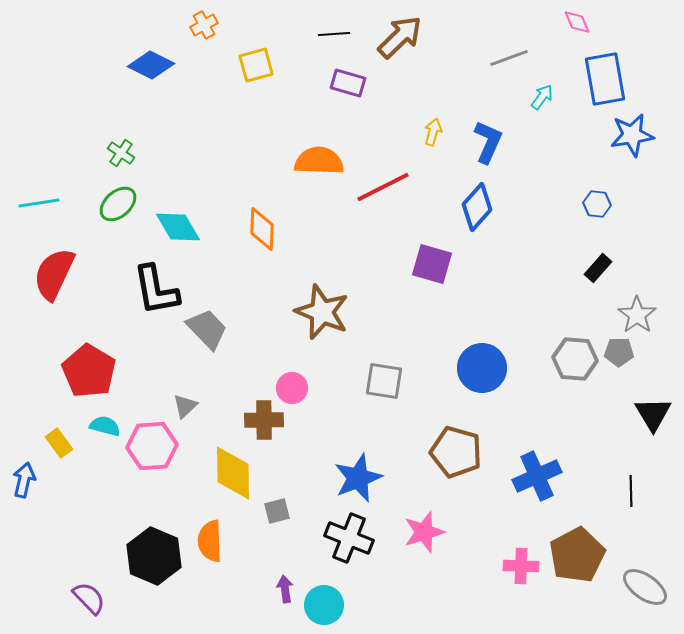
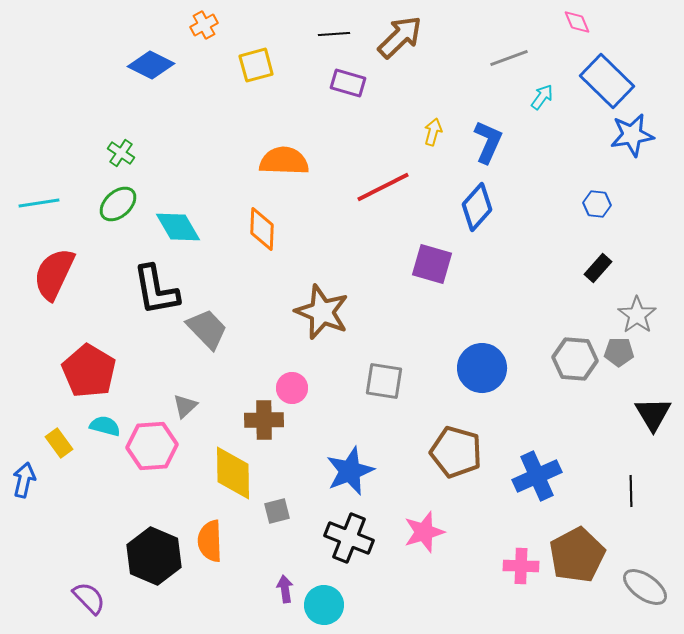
blue rectangle at (605, 79): moved 2 px right, 2 px down; rotated 36 degrees counterclockwise
orange semicircle at (319, 161): moved 35 px left
blue star at (358, 478): moved 8 px left, 7 px up
